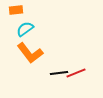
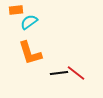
cyan semicircle: moved 4 px right, 7 px up
orange L-shape: rotated 20 degrees clockwise
red line: rotated 60 degrees clockwise
